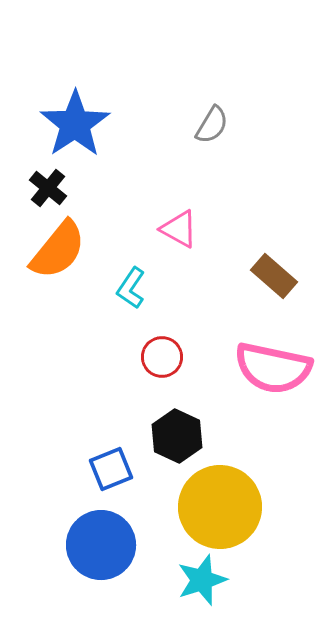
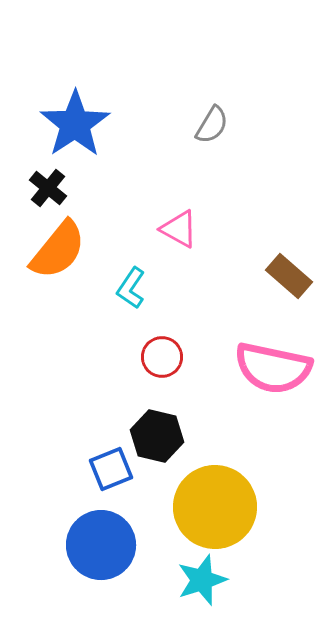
brown rectangle: moved 15 px right
black hexagon: moved 20 px left; rotated 12 degrees counterclockwise
yellow circle: moved 5 px left
